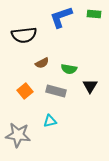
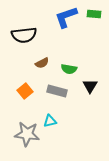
blue L-shape: moved 5 px right
gray rectangle: moved 1 px right
gray star: moved 9 px right, 1 px up
